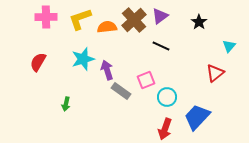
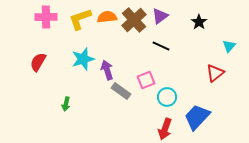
orange semicircle: moved 10 px up
